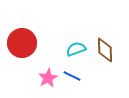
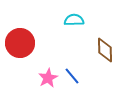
red circle: moved 2 px left
cyan semicircle: moved 2 px left, 29 px up; rotated 18 degrees clockwise
blue line: rotated 24 degrees clockwise
